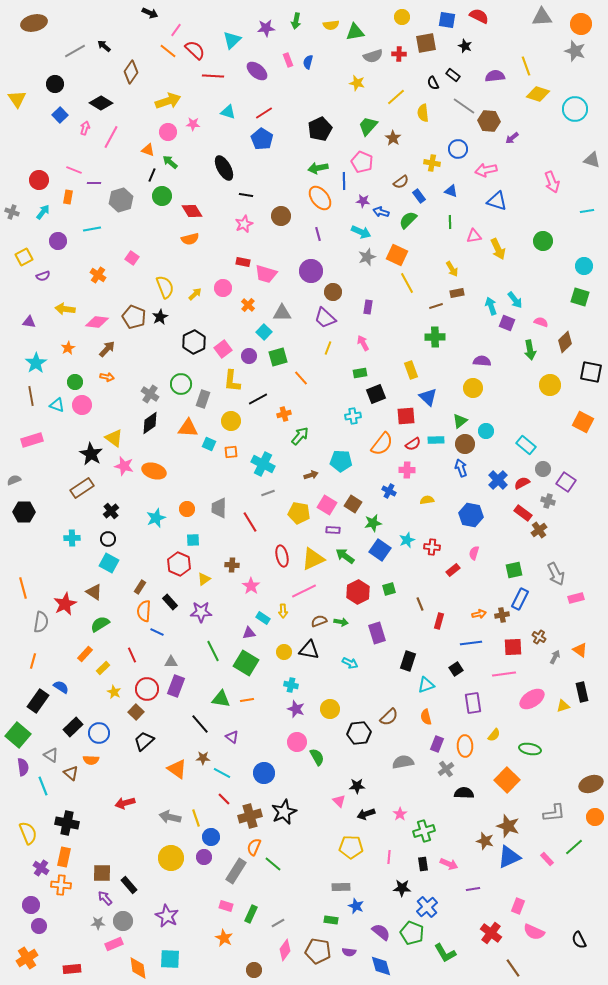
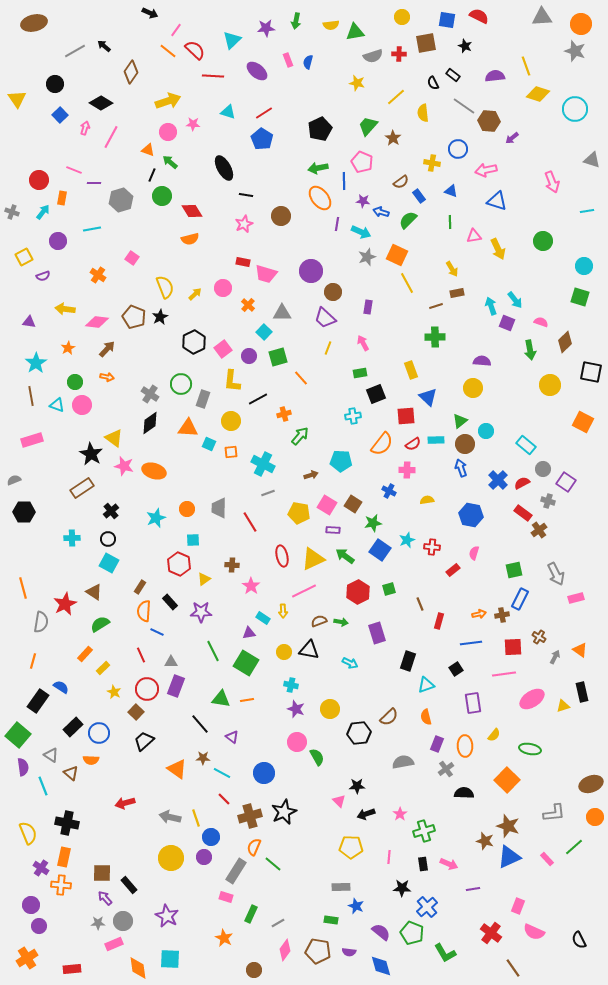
orange rectangle at (68, 197): moved 6 px left, 1 px down
purple line at (318, 234): moved 19 px right, 10 px up; rotated 24 degrees clockwise
red line at (132, 655): moved 9 px right
pink rectangle at (226, 906): moved 9 px up
